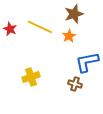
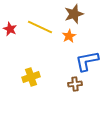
blue L-shape: moved 1 px up
brown cross: rotated 24 degrees counterclockwise
